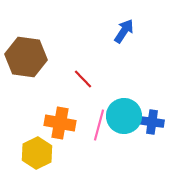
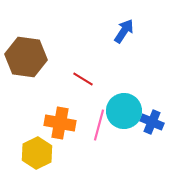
red line: rotated 15 degrees counterclockwise
cyan circle: moved 5 px up
blue cross: rotated 15 degrees clockwise
